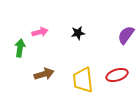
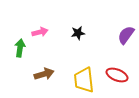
red ellipse: rotated 40 degrees clockwise
yellow trapezoid: moved 1 px right
